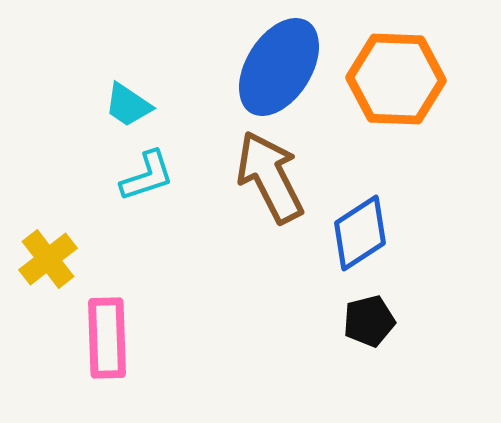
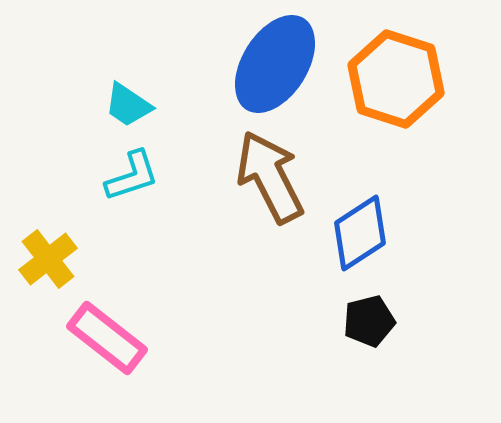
blue ellipse: moved 4 px left, 3 px up
orange hexagon: rotated 16 degrees clockwise
cyan L-shape: moved 15 px left
pink rectangle: rotated 50 degrees counterclockwise
